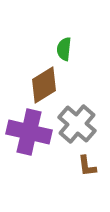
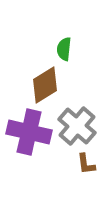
brown diamond: moved 1 px right
gray cross: moved 2 px down
brown L-shape: moved 1 px left, 2 px up
